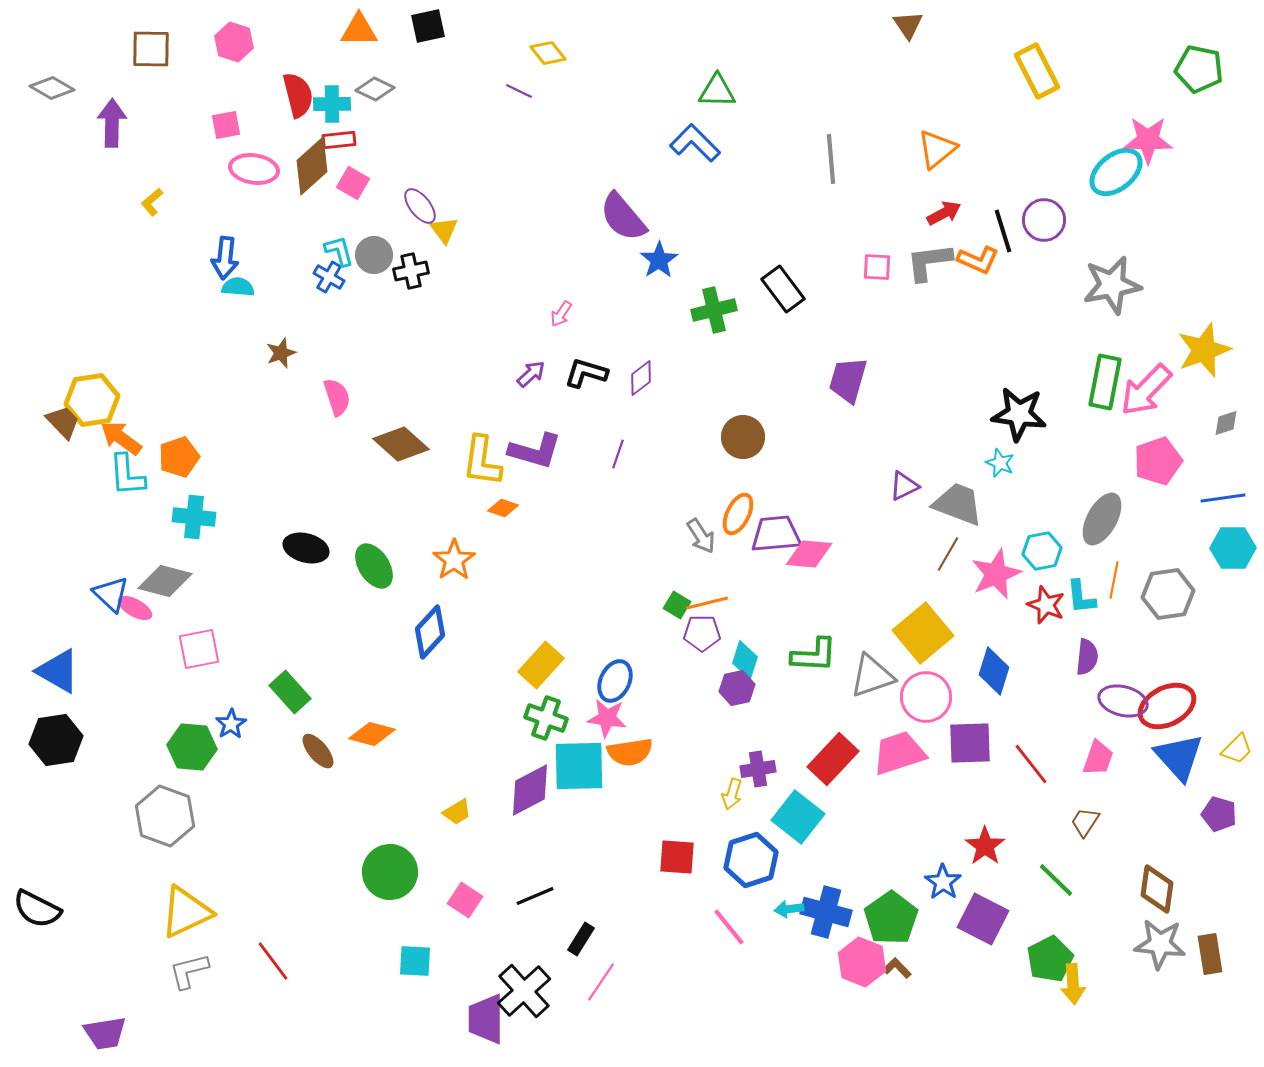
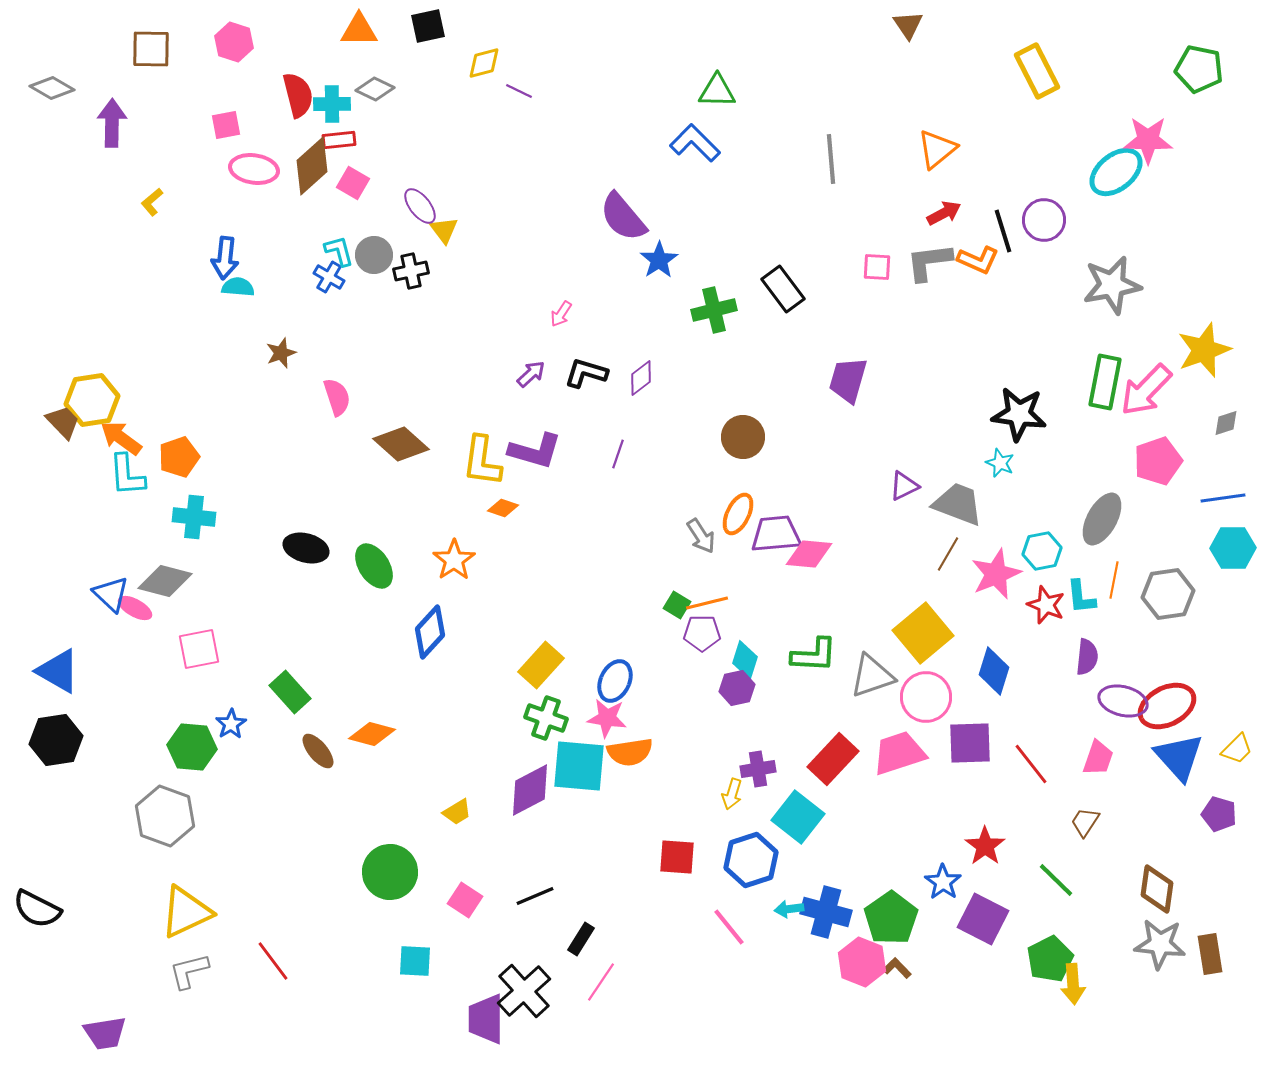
yellow diamond at (548, 53): moved 64 px left, 10 px down; rotated 66 degrees counterclockwise
cyan square at (579, 766): rotated 6 degrees clockwise
